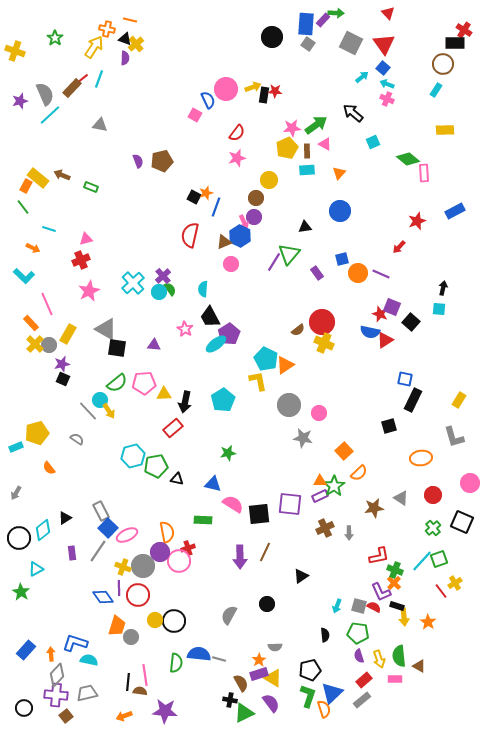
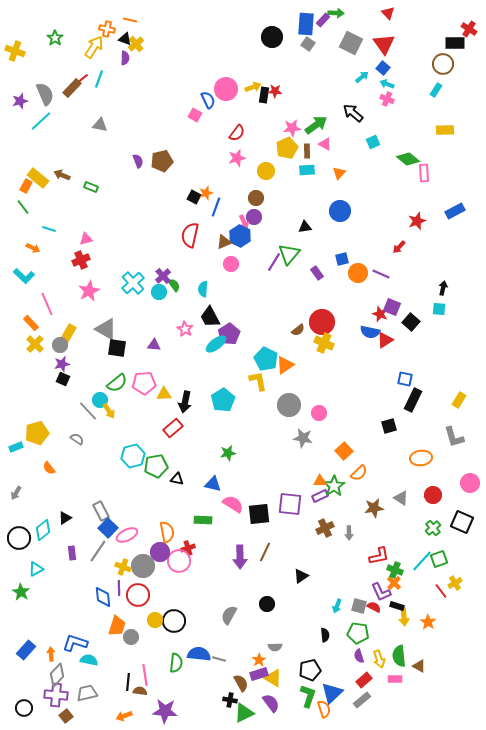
red cross at (464, 30): moved 5 px right, 1 px up
cyan line at (50, 115): moved 9 px left, 6 px down
yellow circle at (269, 180): moved 3 px left, 9 px up
green semicircle at (170, 289): moved 4 px right, 4 px up
gray circle at (49, 345): moved 11 px right
blue diamond at (103, 597): rotated 30 degrees clockwise
